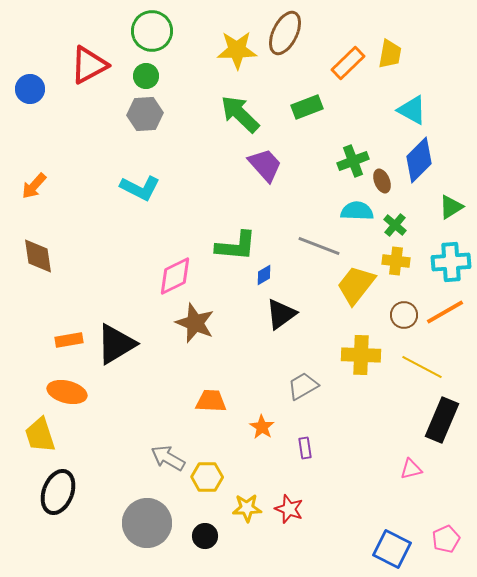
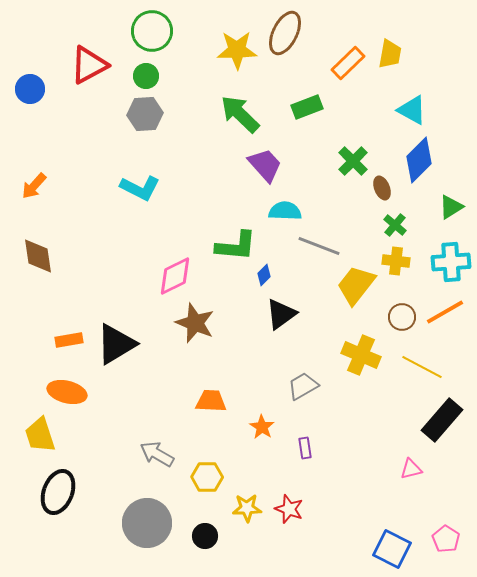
green cross at (353, 161): rotated 24 degrees counterclockwise
brown ellipse at (382, 181): moved 7 px down
cyan semicircle at (357, 211): moved 72 px left
blue diamond at (264, 275): rotated 15 degrees counterclockwise
brown circle at (404, 315): moved 2 px left, 2 px down
yellow cross at (361, 355): rotated 21 degrees clockwise
black rectangle at (442, 420): rotated 18 degrees clockwise
gray arrow at (168, 458): moved 11 px left, 4 px up
pink pentagon at (446, 539): rotated 16 degrees counterclockwise
